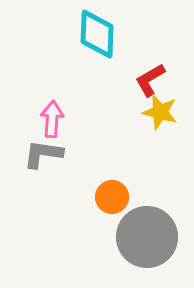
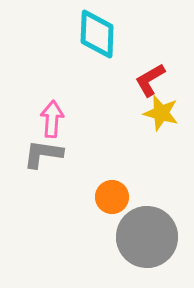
yellow star: moved 1 px right, 1 px down
